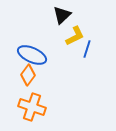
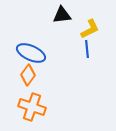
black triangle: rotated 36 degrees clockwise
yellow L-shape: moved 15 px right, 7 px up
blue line: rotated 24 degrees counterclockwise
blue ellipse: moved 1 px left, 2 px up
